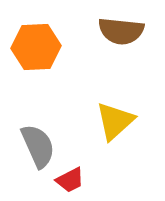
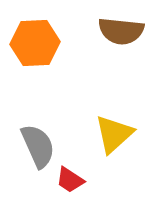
orange hexagon: moved 1 px left, 4 px up
yellow triangle: moved 1 px left, 13 px down
red trapezoid: rotated 60 degrees clockwise
